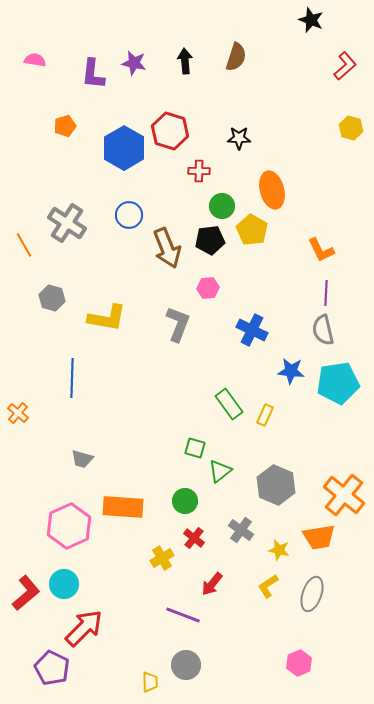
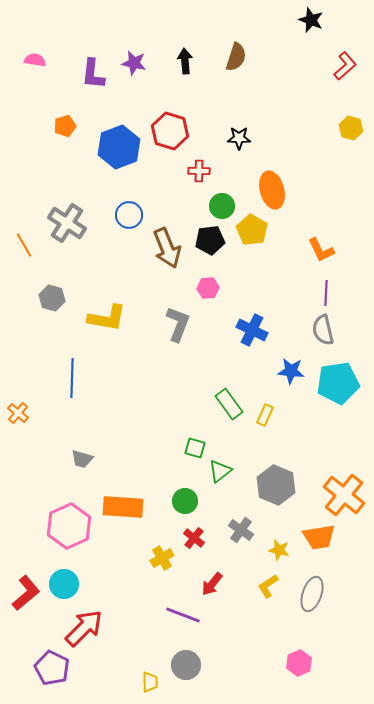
blue hexagon at (124, 148): moved 5 px left, 1 px up; rotated 9 degrees clockwise
